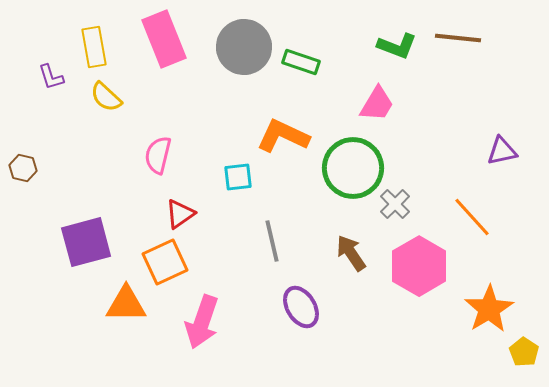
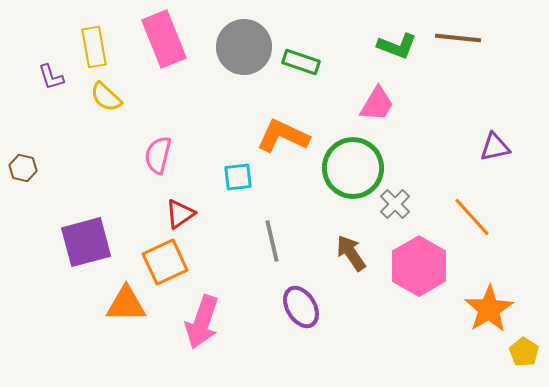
purple triangle: moved 7 px left, 4 px up
